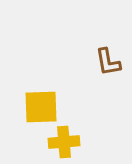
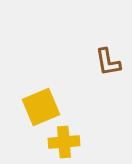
yellow square: rotated 21 degrees counterclockwise
